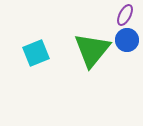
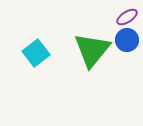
purple ellipse: moved 2 px right, 2 px down; rotated 30 degrees clockwise
cyan square: rotated 16 degrees counterclockwise
